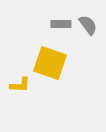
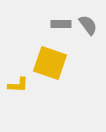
yellow L-shape: moved 2 px left
